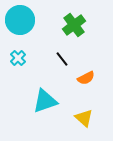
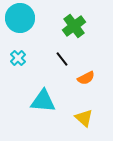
cyan circle: moved 2 px up
green cross: moved 1 px down
cyan triangle: moved 2 px left; rotated 24 degrees clockwise
